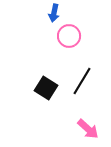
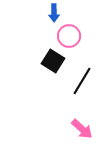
blue arrow: rotated 12 degrees counterclockwise
black square: moved 7 px right, 27 px up
pink arrow: moved 6 px left
